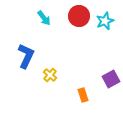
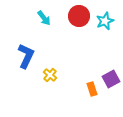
orange rectangle: moved 9 px right, 6 px up
